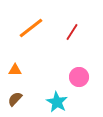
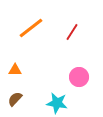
cyan star: moved 1 px down; rotated 20 degrees counterclockwise
